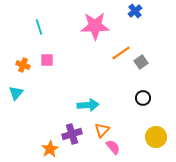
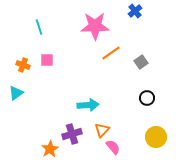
orange line: moved 10 px left
cyan triangle: rotated 14 degrees clockwise
black circle: moved 4 px right
